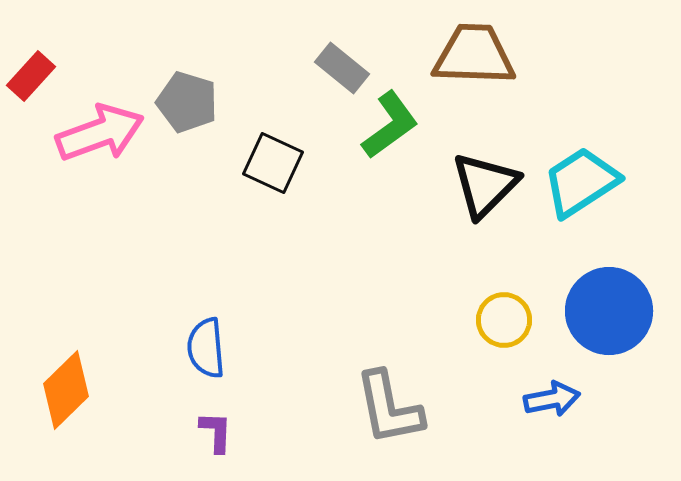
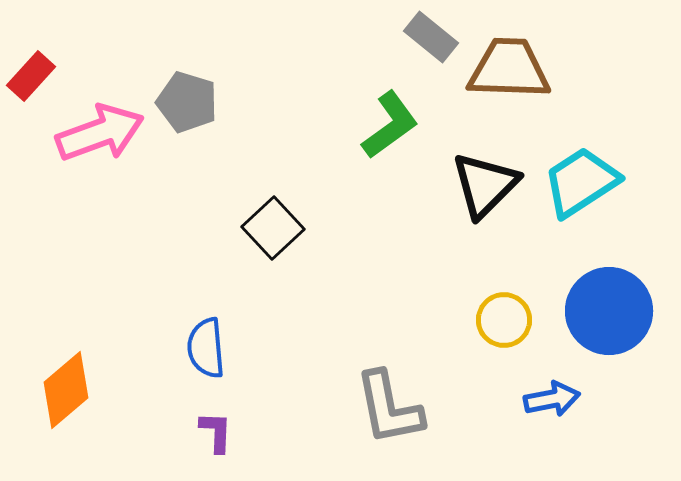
brown trapezoid: moved 35 px right, 14 px down
gray rectangle: moved 89 px right, 31 px up
black square: moved 65 px down; rotated 22 degrees clockwise
orange diamond: rotated 4 degrees clockwise
